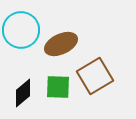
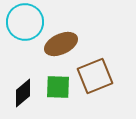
cyan circle: moved 4 px right, 8 px up
brown square: rotated 9 degrees clockwise
